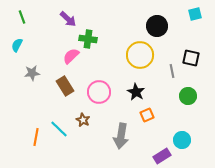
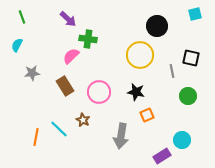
black star: rotated 18 degrees counterclockwise
